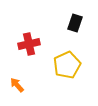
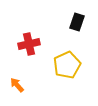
black rectangle: moved 2 px right, 1 px up
